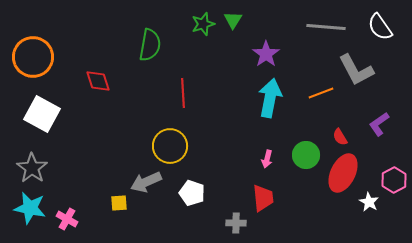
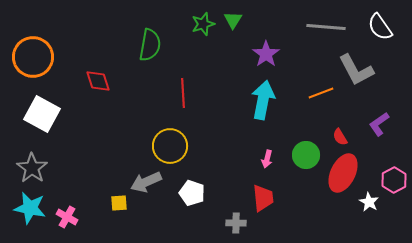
cyan arrow: moved 7 px left, 2 px down
pink cross: moved 2 px up
